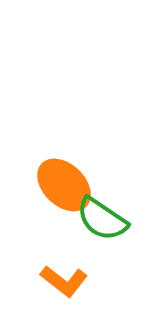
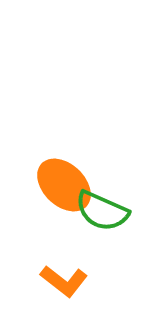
green semicircle: moved 8 px up; rotated 10 degrees counterclockwise
